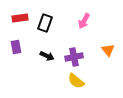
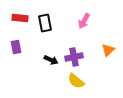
red rectangle: rotated 14 degrees clockwise
black rectangle: rotated 30 degrees counterclockwise
orange triangle: rotated 24 degrees clockwise
black arrow: moved 4 px right, 4 px down
